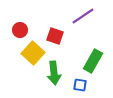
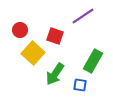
green arrow: moved 1 px right, 1 px down; rotated 40 degrees clockwise
